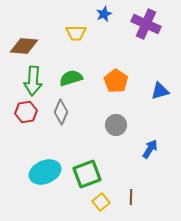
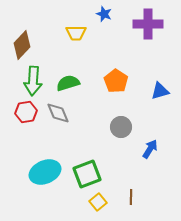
blue star: rotated 28 degrees counterclockwise
purple cross: moved 2 px right; rotated 24 degrees counterclockwise
brown diamond: moved 2 px left, 1 px up; rotated 52 degrees counterclockwise
green semicircle: moved 3 px left, 5 px down
gray diamond: moved 3 px left, 1 px down; rotated 45 degrees counterclockwise
gray circle: moved 5 px right, 2 px down
yellow square: moved 3 px left
